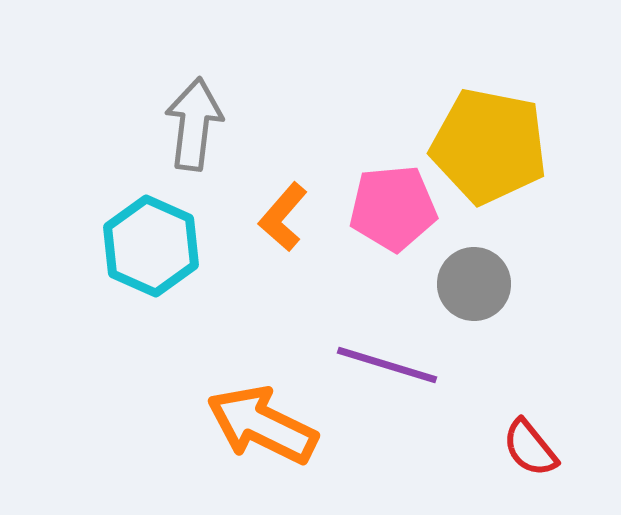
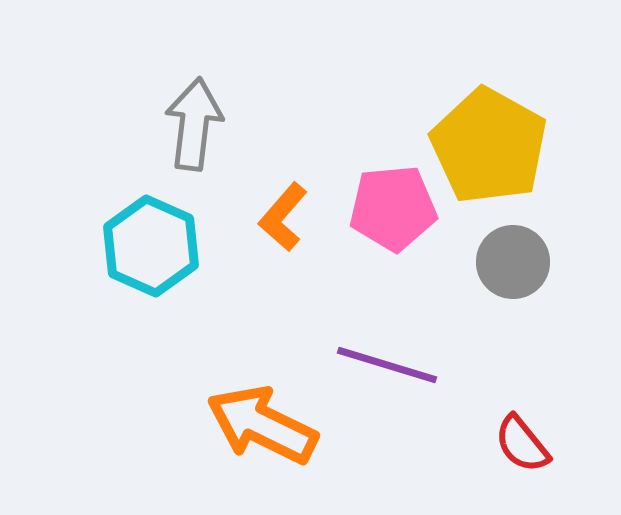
yellow pentagon: rotated 18 degrees clockwise
gray circle: moved 39 px right, 22 px up
red semicircle: moved 8 px left, 4 px up
